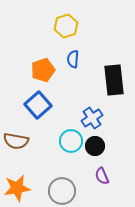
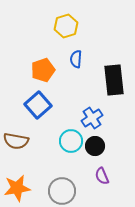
blue semicircle: moved 3 px right
